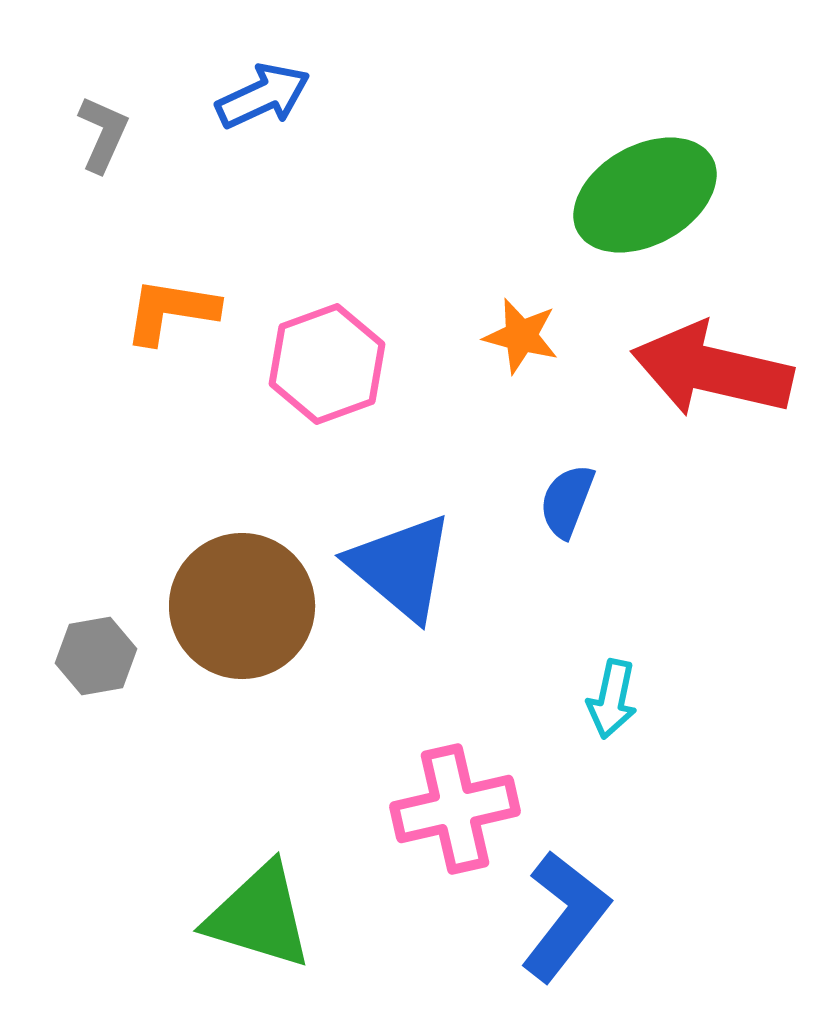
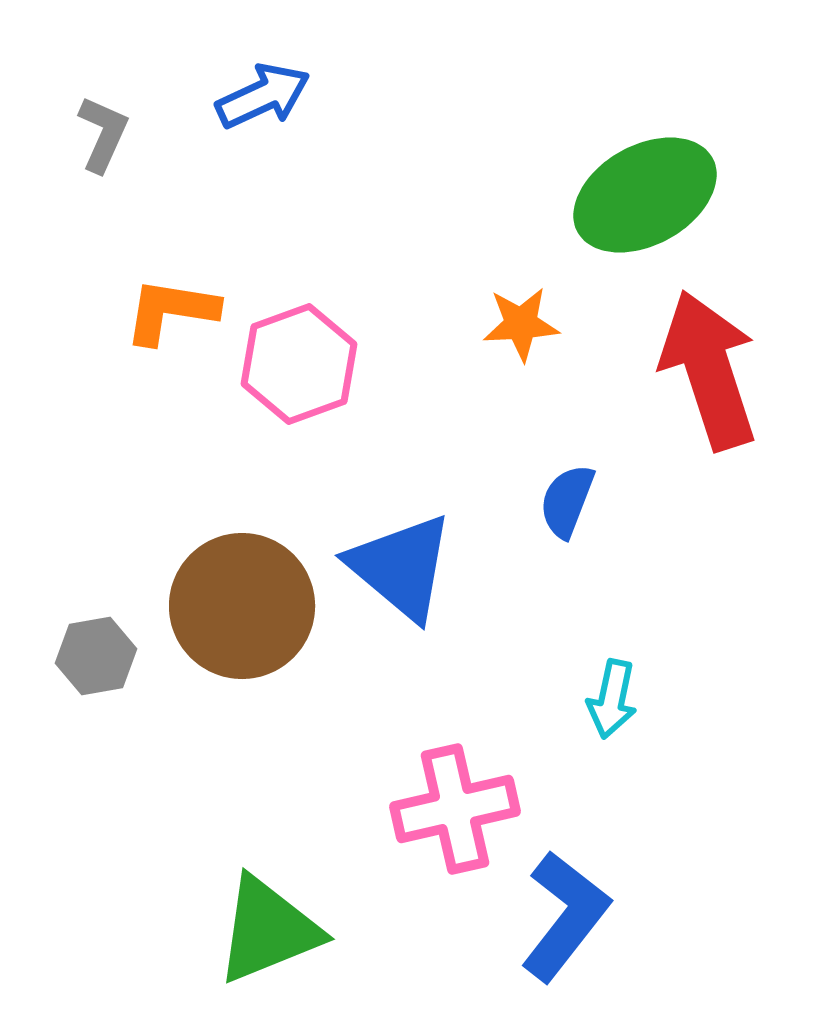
orange star: moved 12 px up; rotated 18 degrees counterclockwise
pink hexagon: moved 28 px left
red arrow: moved 3 px left; rotated 59 degrees clockwise
green triangle: moved 9 px right, 14 px down; rotated 39 degrees counterclockwise
